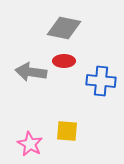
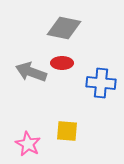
red ellipse: moved 2 px left, 2 px down
gray arrow: rotated 12 degrees clockwise
blue cross: moved 2 px down
pink star: moved 2 px left
